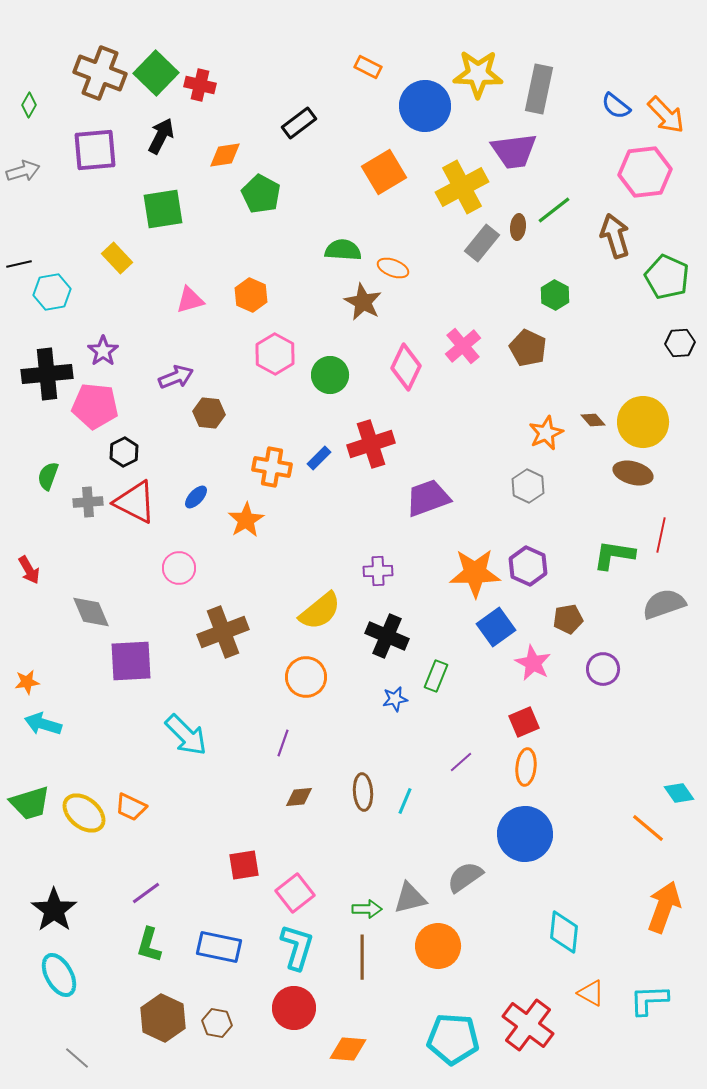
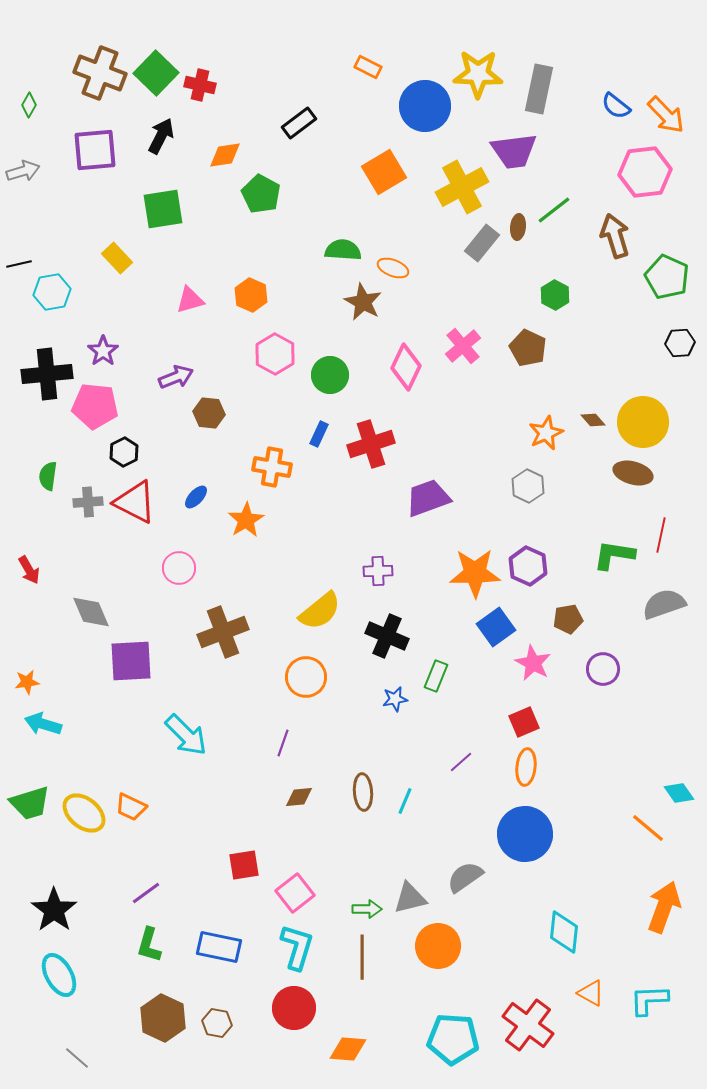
blue rectangle at (319, 458): moved 24 px up; rotated 20 degrees counterclockwise
green semicircle at (48, 476): rotated 12 degrees counterclockwise
